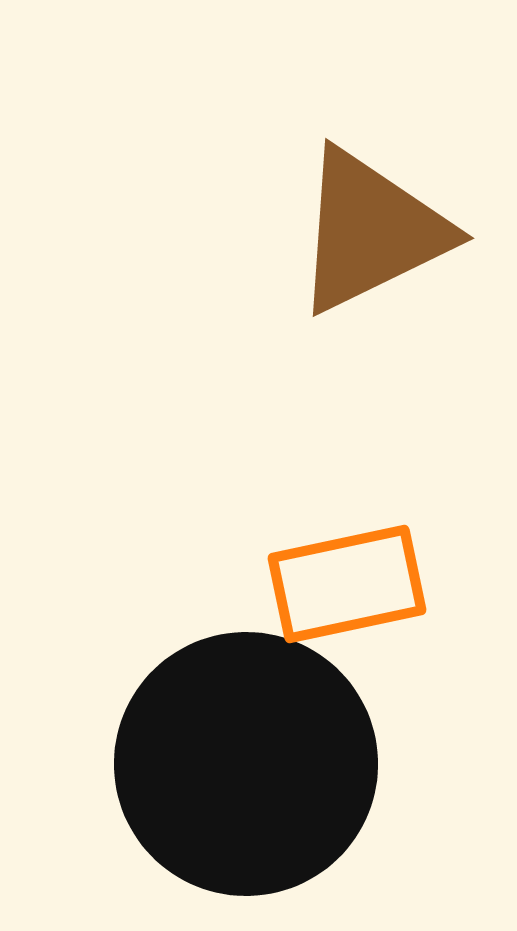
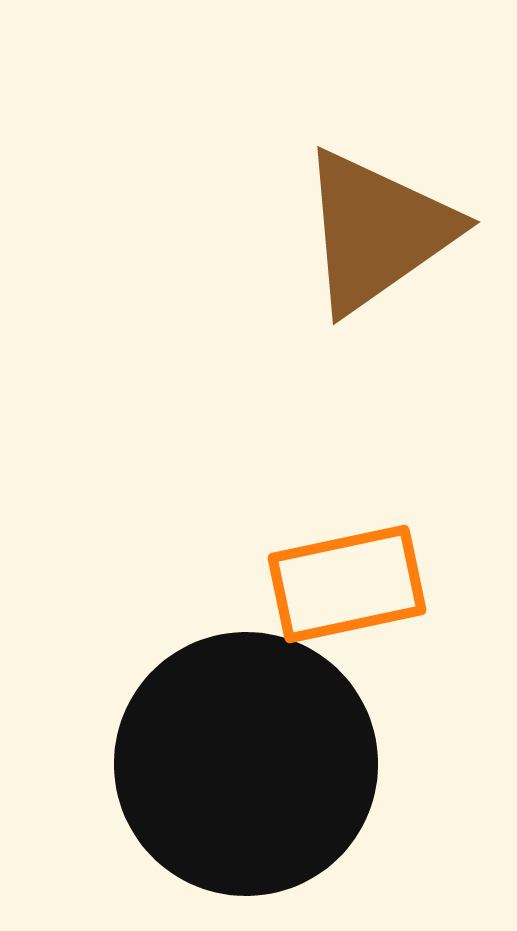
brown triangle: moved 6 px right; rotated 9 degrees counterclockwise
